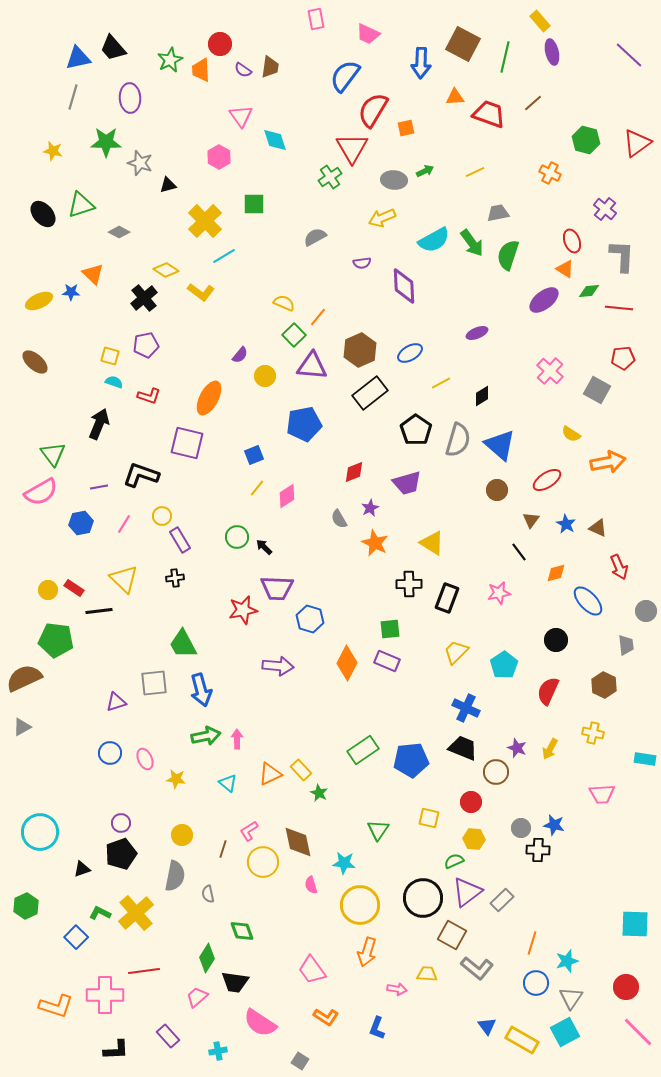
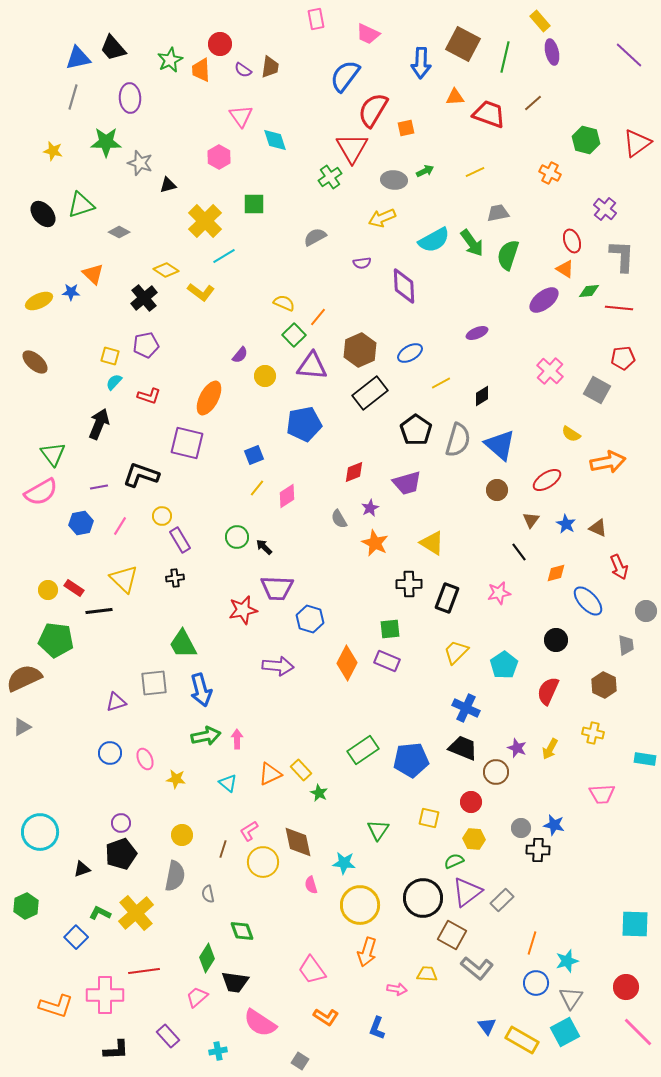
cyan semicircle at (114, 382): rotated 66 degrees counterclockwise
pink line at (124, 524): moved 4 px left, 2 px down
